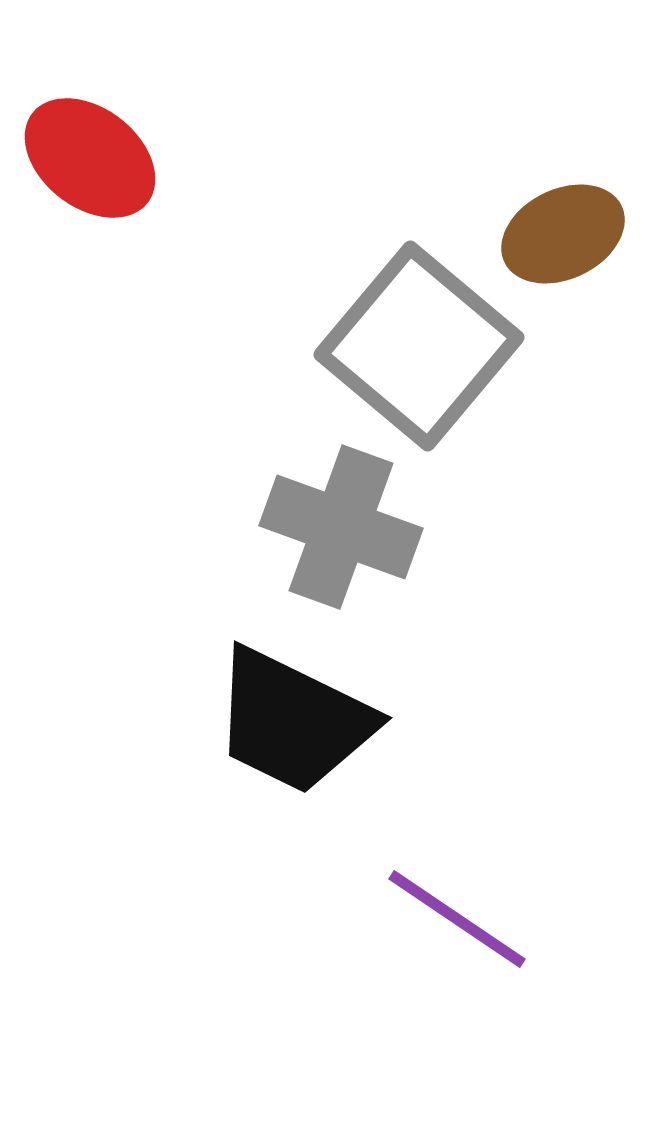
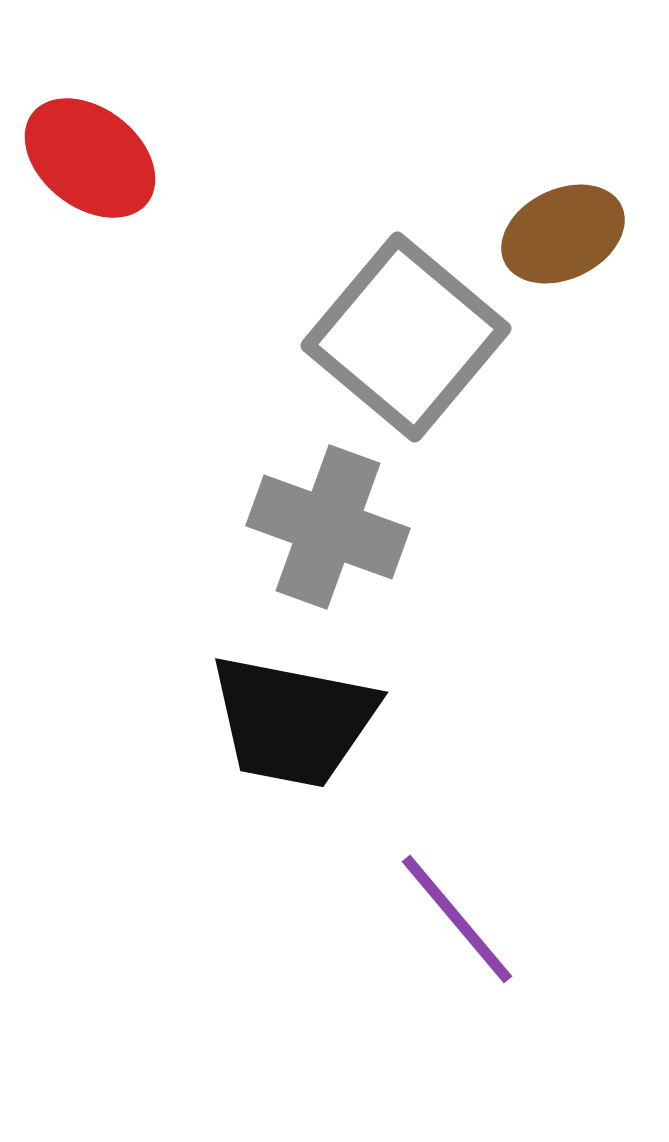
gray square: moved 13 px left, 9 px up
gray cross: moved 13 px left
black trapezoid: rotated 15 degrees counterclockwise
purple line: rotated 16 degrees clockwise
